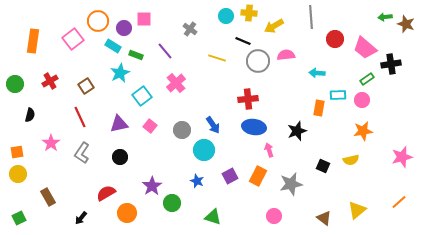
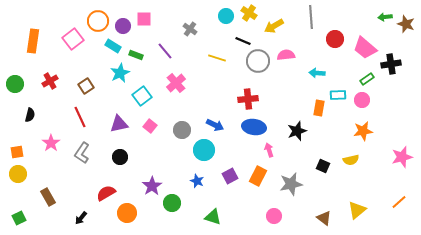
yellow cross at (249, 13): rotated 28 degrees clockwise
purple circle at (124, 28): moved 1 px left, 2 px up
blue arrow at (213, 125): moved 2 px right; rotated 30 degrees counterclockwise
